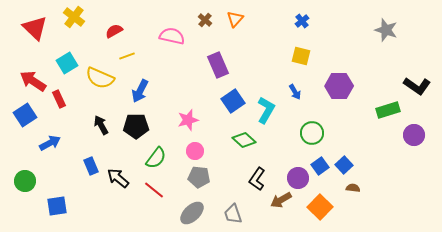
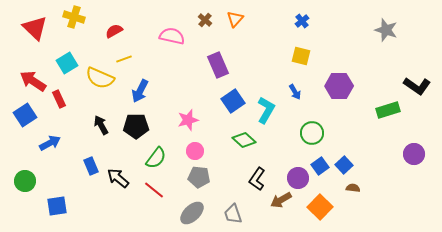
yellow cross at (74, 17): rotated 20 degrees counterclockwise
yellow line at (127, 56): moved 3 px left, 3 px down
purple circle at (414, 135): moved 19 px down
